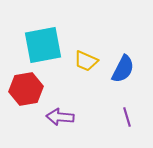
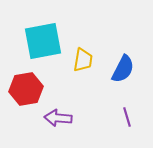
cyan square: moved 4 px up
yellow trapezoid: moved 3 px left, 1 px up; rotated 105 degrees counterclockwise
purple arrow: moved 2 px left, 1 px down
